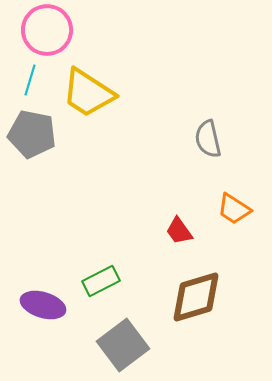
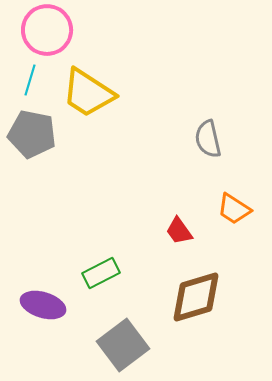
green rectangle: moved 8 px up
